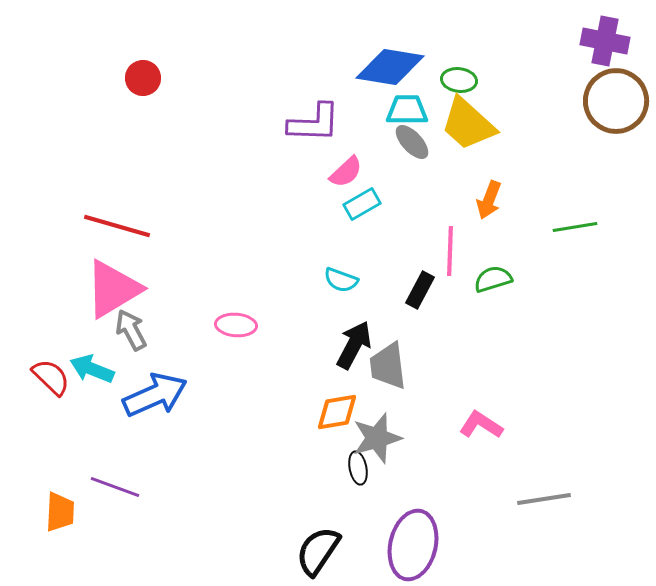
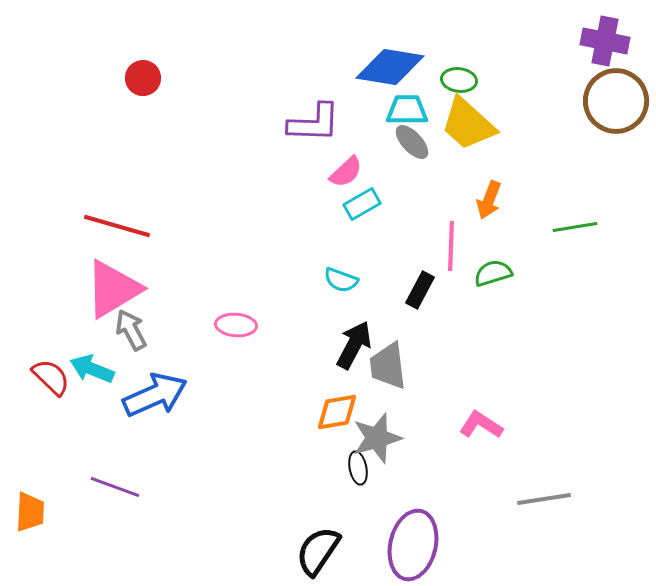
pink line: moved 1 px right, 5 px up
green semicircle: moved 6 px up
orange trapezoid: moved 30 px left
